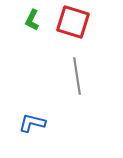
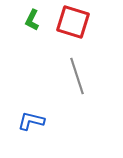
gray line: rotated 9 degrees counterclockwise
blue L-shape: moved 1 px left, 2 px up
